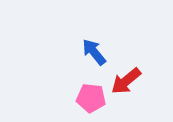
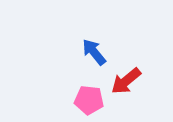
pink pentagon: moved 2 px left, 2 px down
